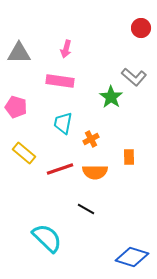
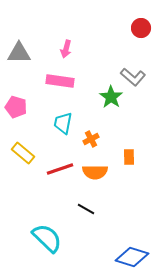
gray L-shape: moved 1 px left
yellow rectangle: moved 1 px left
